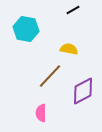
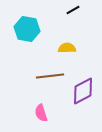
cyan hexagon: moved 1 px right
yellow semicircle: moved 2 px left, 1 px up; rotated 12 degrees counterclockwise
brown line: rotated 40 degrees clockwise
pink semicircle: rotated 18 degrees counterclockwise
